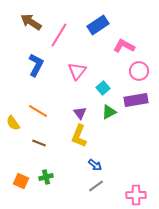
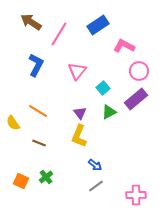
pink line: moved 1 px up
purple rectangle: moved 1 px up; rotated 30 degrees counterclockwise
green cross: rotated 24 degrees counterclockwise
